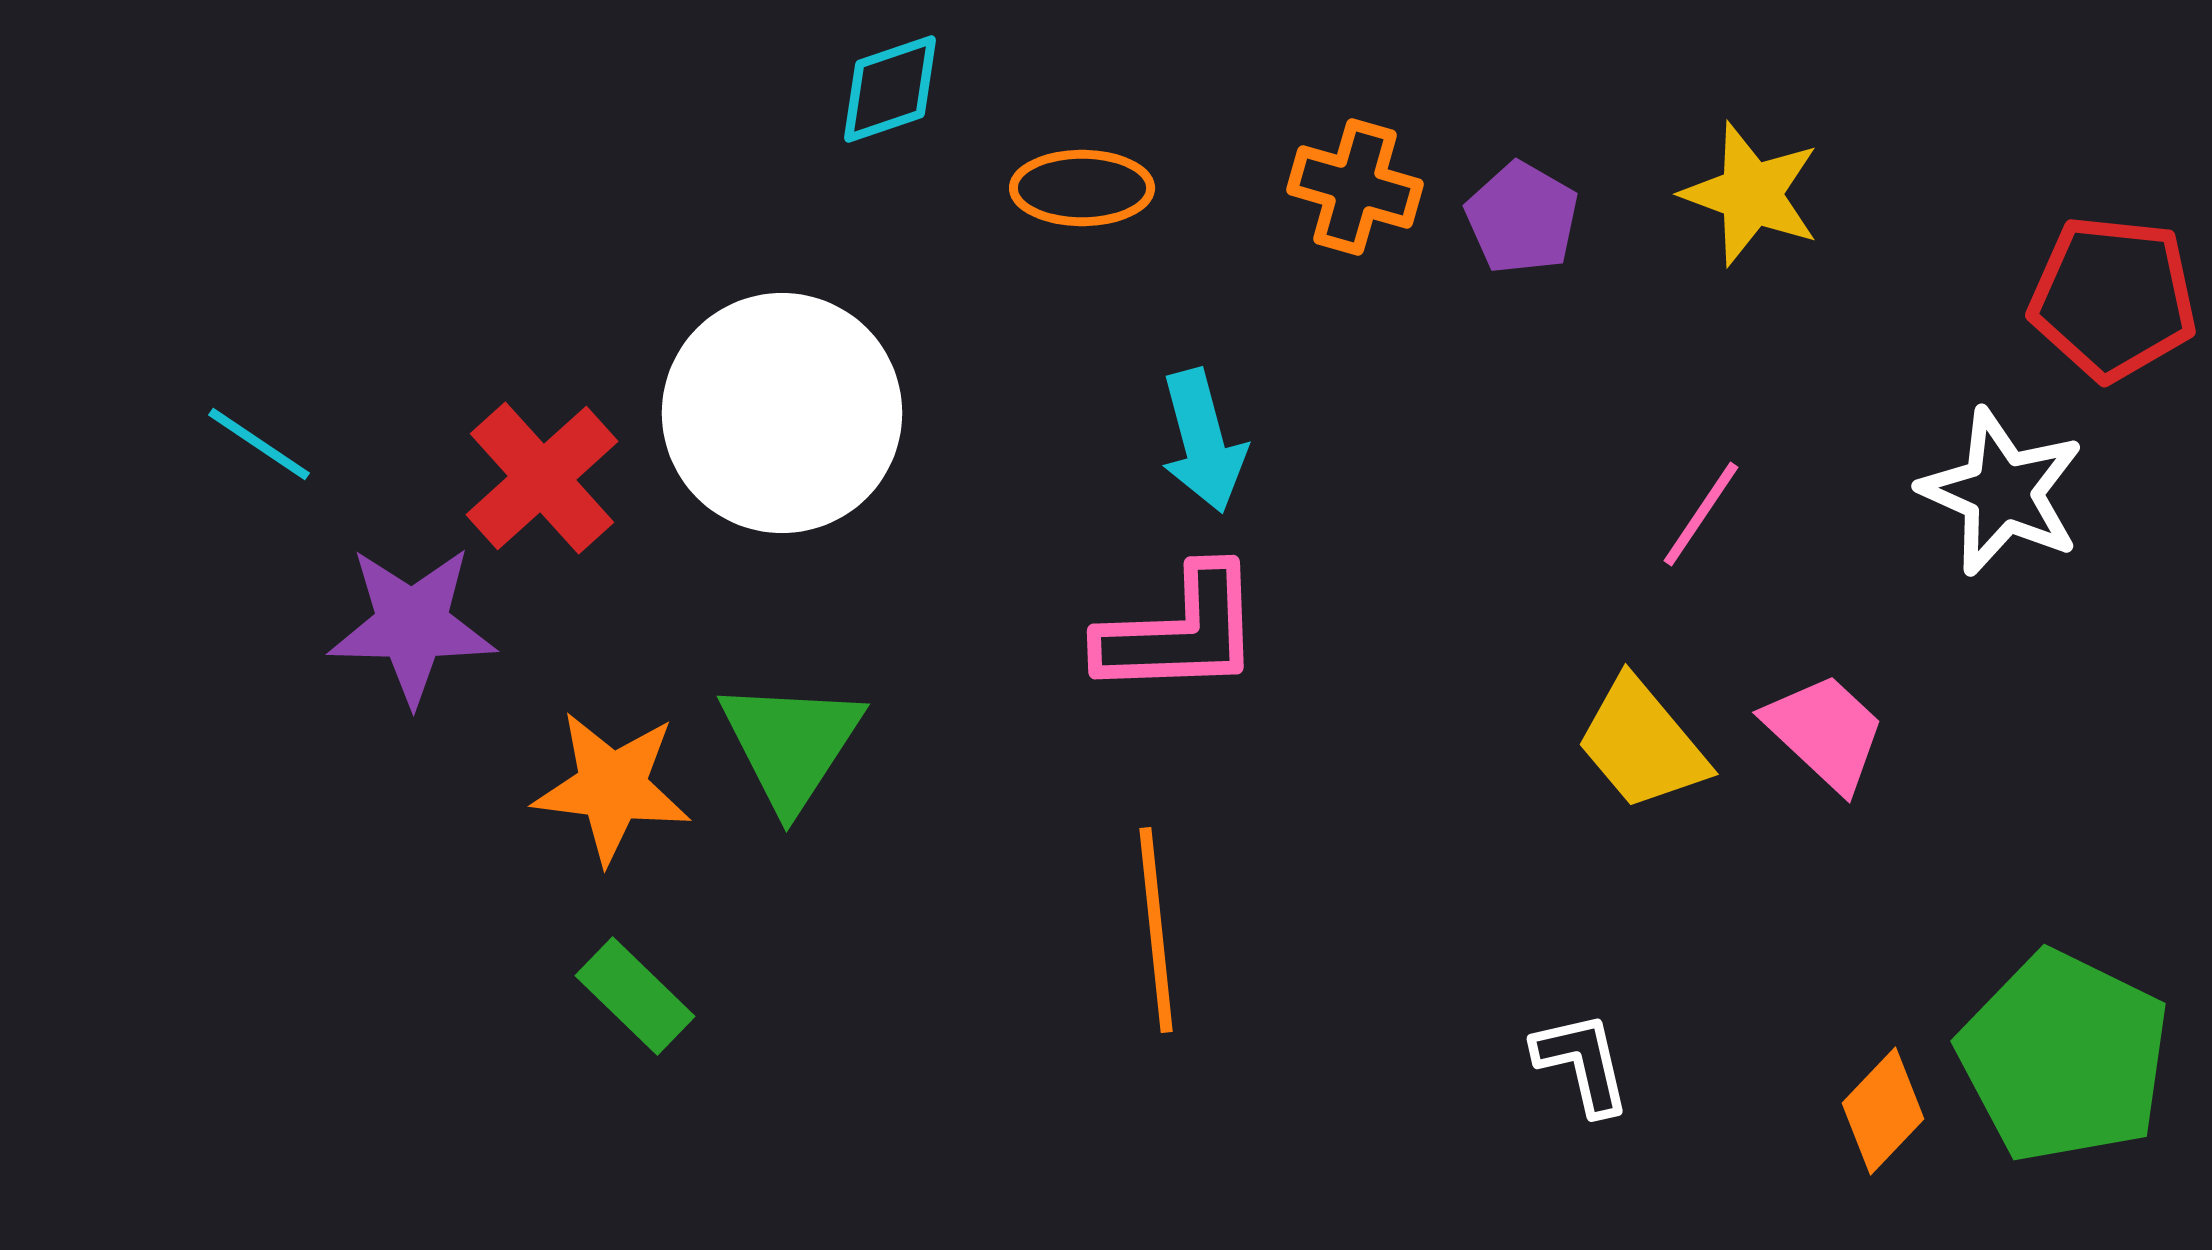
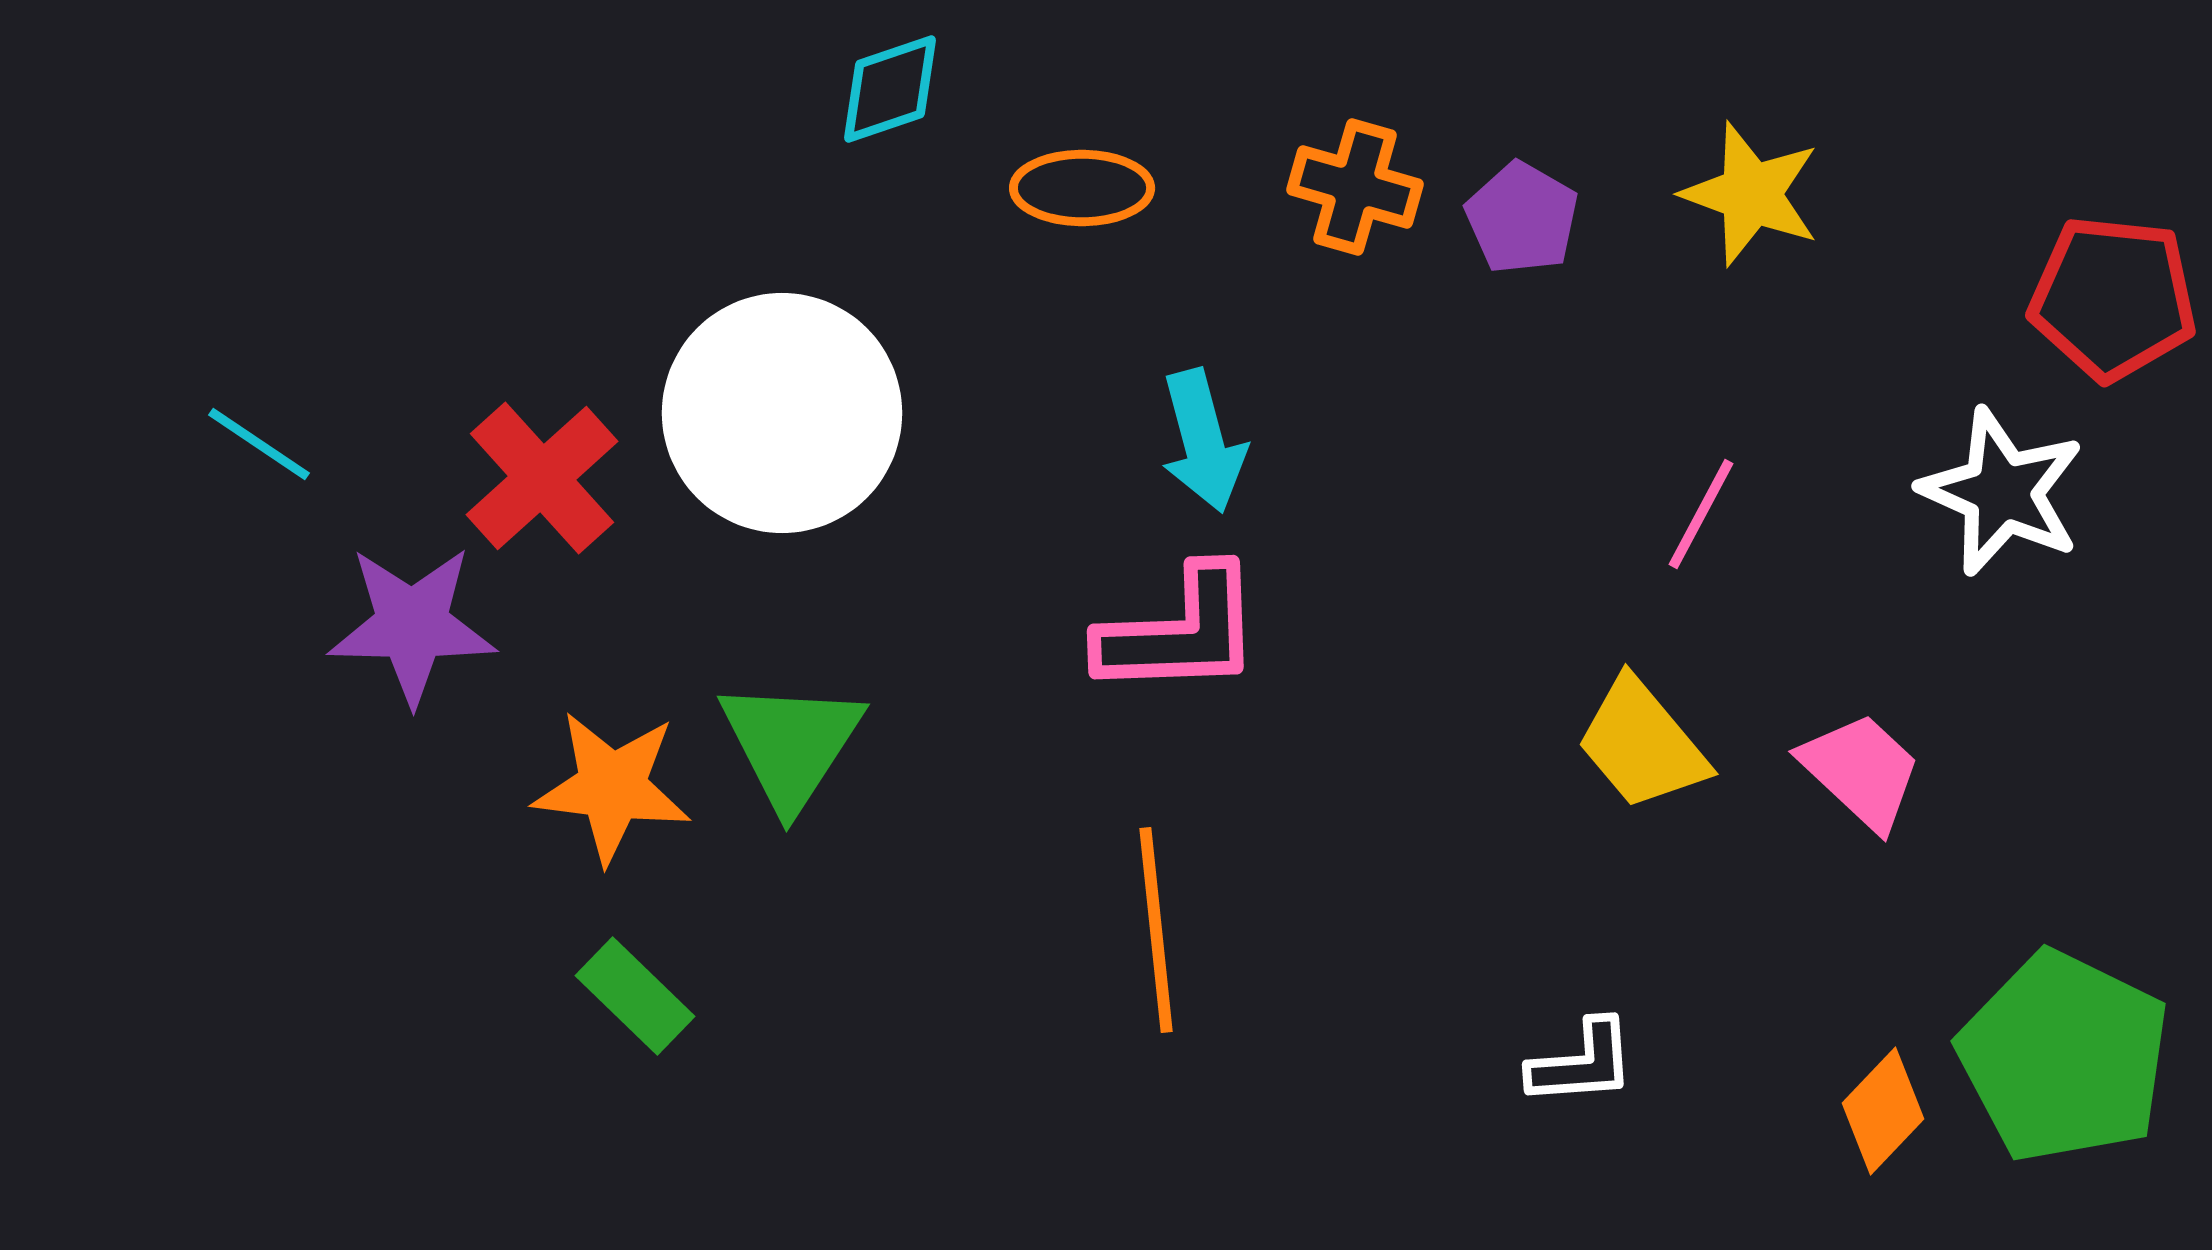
pink line: rotated 6 degrees counterclockwise
pink trapezoid: moved 36 px right, 39 px down
white L-shape: rotated 99 degrees clockwise
